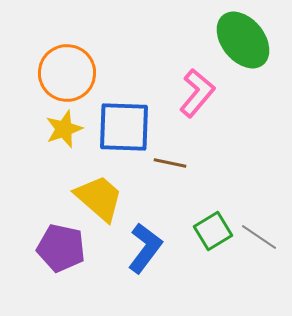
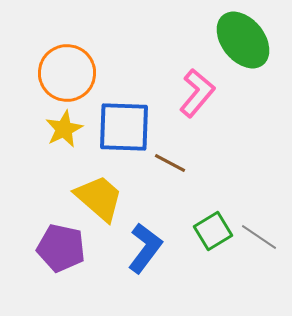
yellow star: rotated 6 degrees counterclockwise
brown line: rotated 16 degrees clockwise
